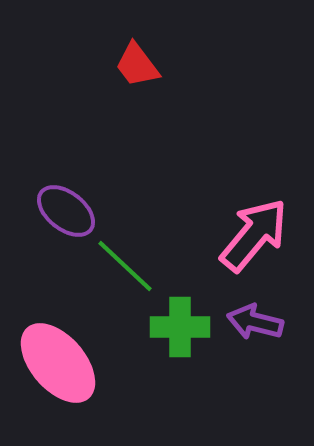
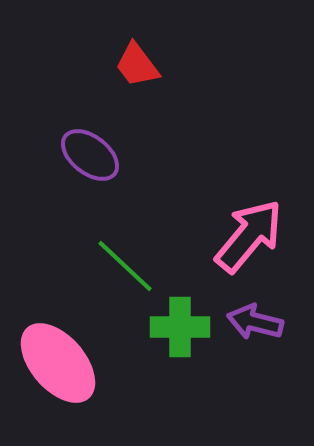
purple ellipse: moved 24 px right, 56 px up
pink arrow: moved 5 px left, 1 px down
